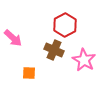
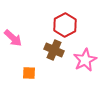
pink star: moved 1 px right; rotated 15 degrees clockwise
